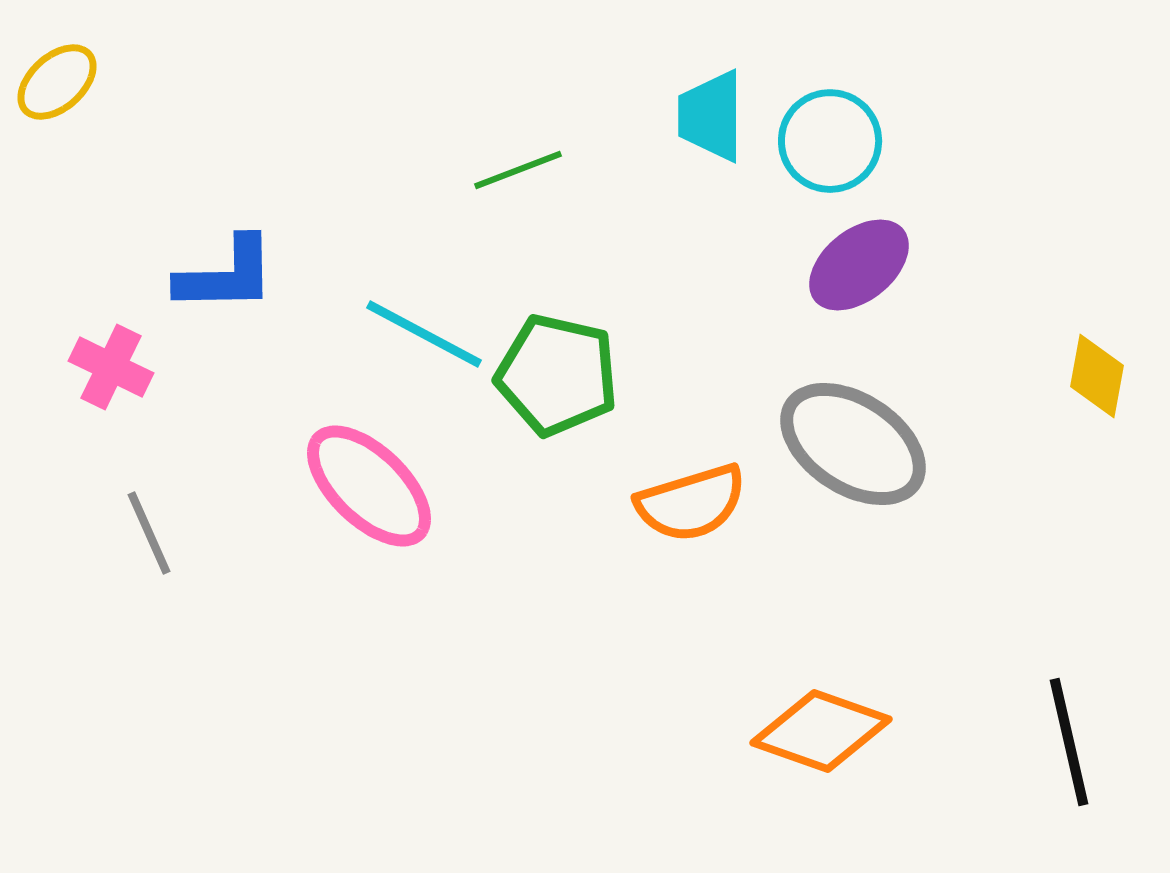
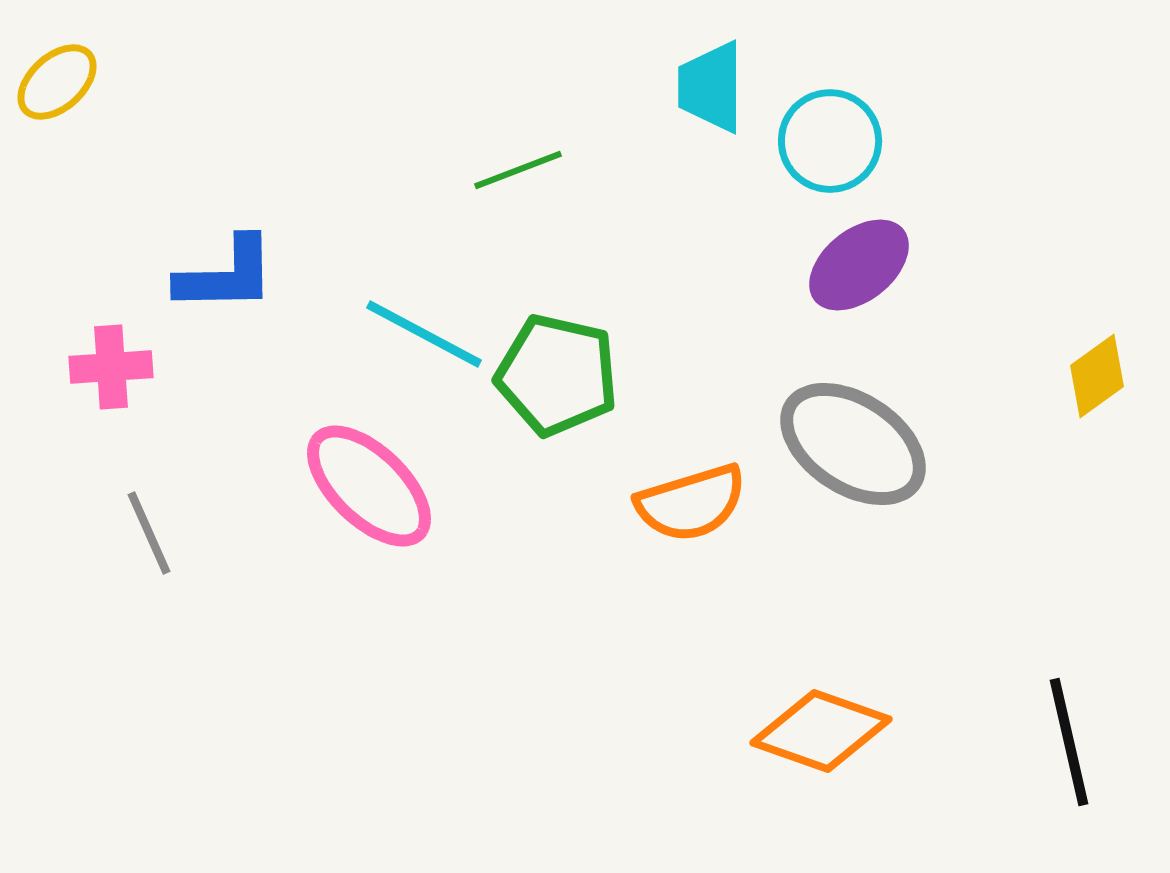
cyan trapezoid: moved 29 px up
pink cross: rotated 30 degrees counterclockwise
yellow diamond: rotated 44 degrees clockwise
